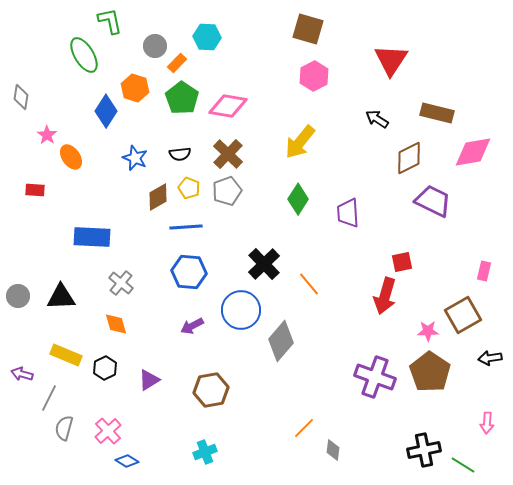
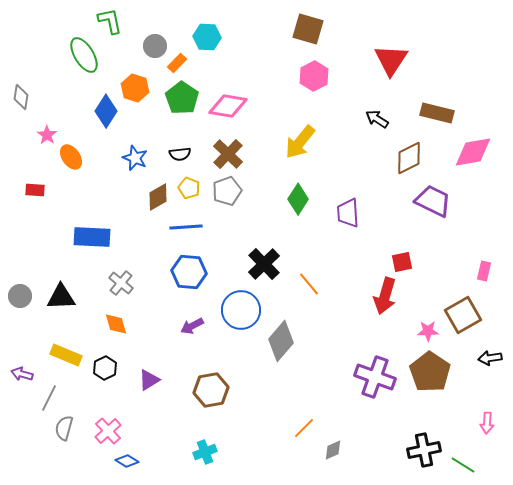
gray circle at (18, 296): moved 2 px right
gray diamond at (333, 450): rotated 60 degrees clockwise
